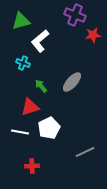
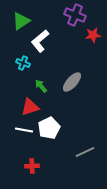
green triangle: rotated 18 degrees counterclockwise
white line: moved 4 px right, 2 px up
